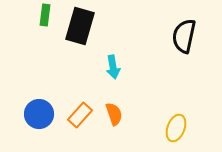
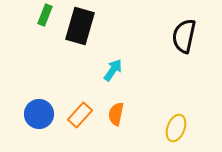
green rectangle: rotated 15 degrees clockwise
cyan arrow: moved 3 px down; rotated 135 degrees counterclockwise
orange semicircle: moved 2 px right; rotated 150 degrees counterclockwise
